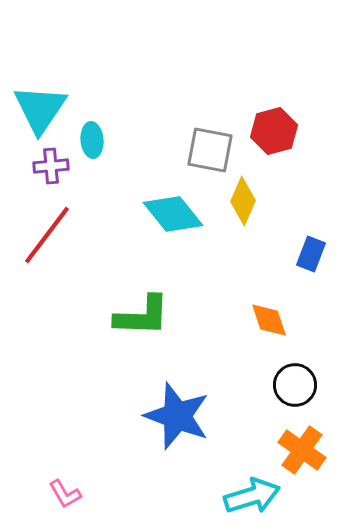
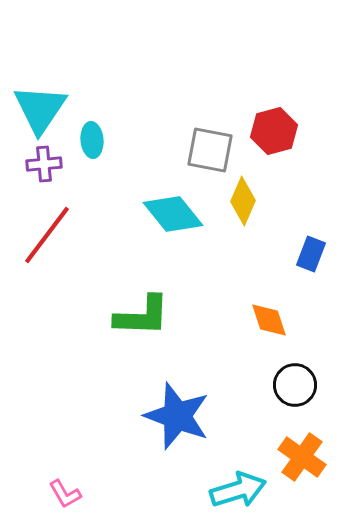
purple cross: moved 7 px left, 2 px up
orange cross: moved 7 px down
cyan arrow: moved 14 px left, 6 px up
